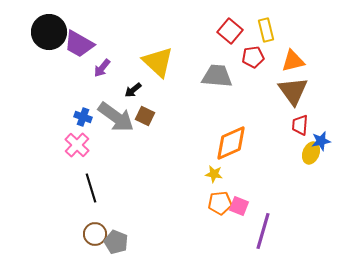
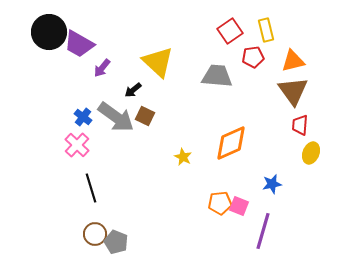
red square: rotated 15 degrees clockwise
blue cross: rotated 18 degrees clockwise
blue star: moved 49 px left, 43 px down
yellow star: moved 31 px left, 17 px up; rotated 18 degrees clockwise
